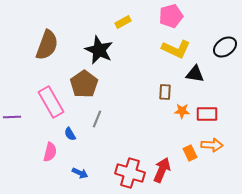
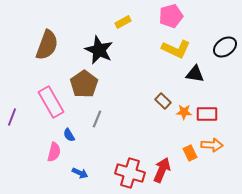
brown rectangle: moved 2 px left, 9 px down; rotated 49 degrees counterclockwise
orange star: moved 2 px right, 1 px down
purple line: rotated 66 degrees counterclockwise
blue semicircle: moved 1 px left, 1 px down
pink semicircle: moved 4 px right
